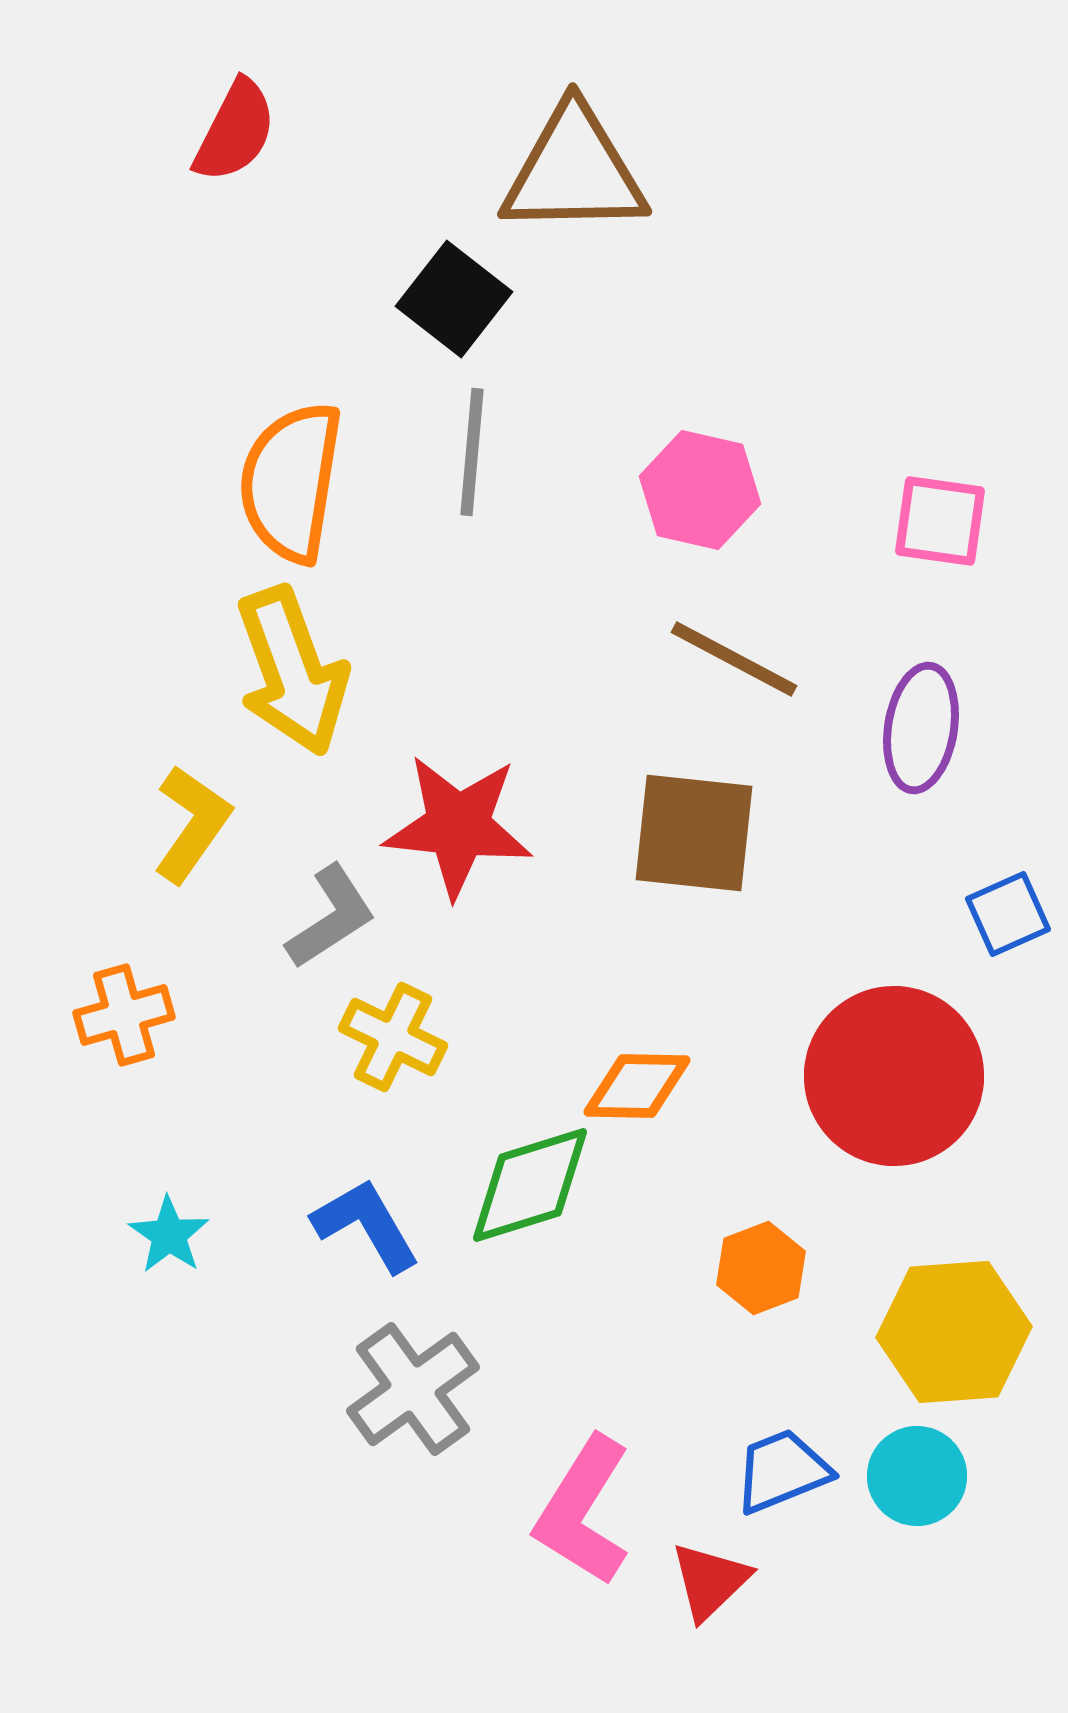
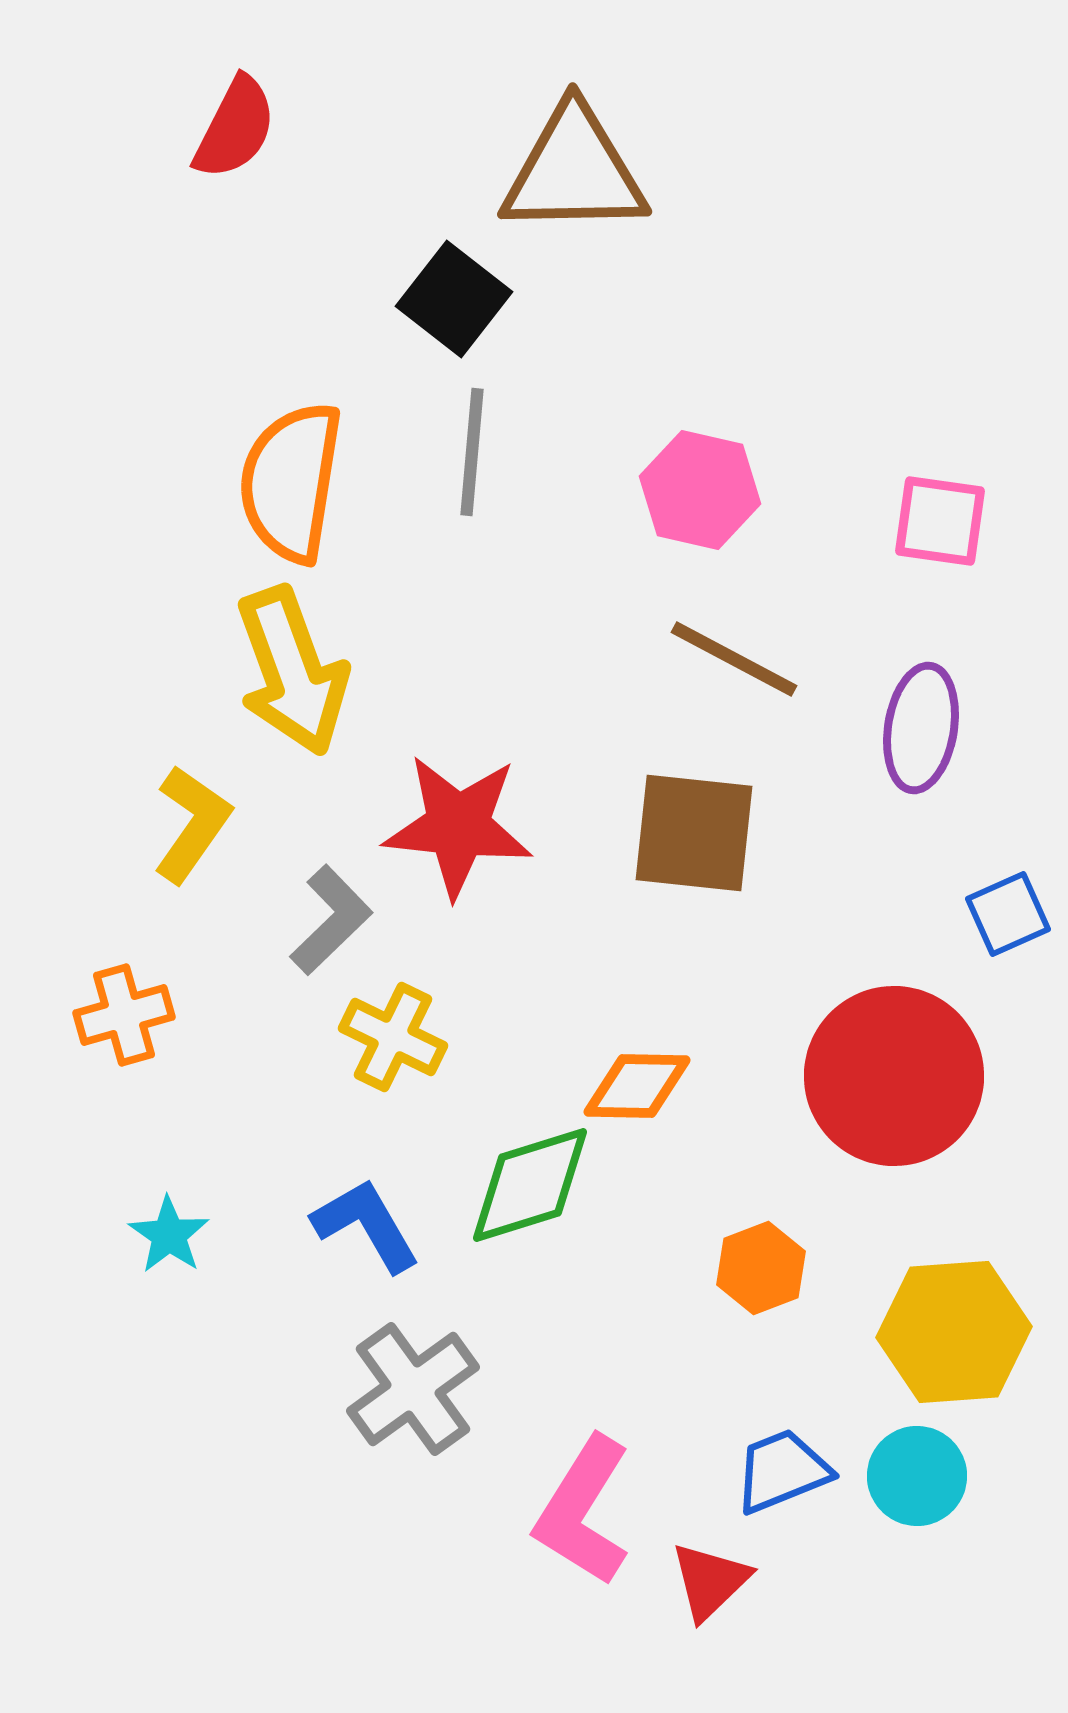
red semicircle: moved 3 px up
gray L-shape: moved 3 px down; rotated 11 degrees counterclockwise
